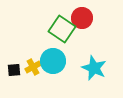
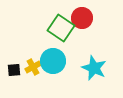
green square: moved 1 px left, 1 px up
